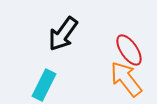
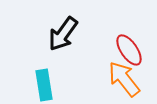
orange arrow: moved 2 px left
cyan rectangle: rotated 36 degrees counterclockwise
